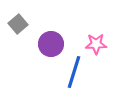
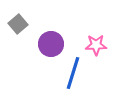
pink star: moved 1 px down
blue line: moved 1 px left, 1 px down
